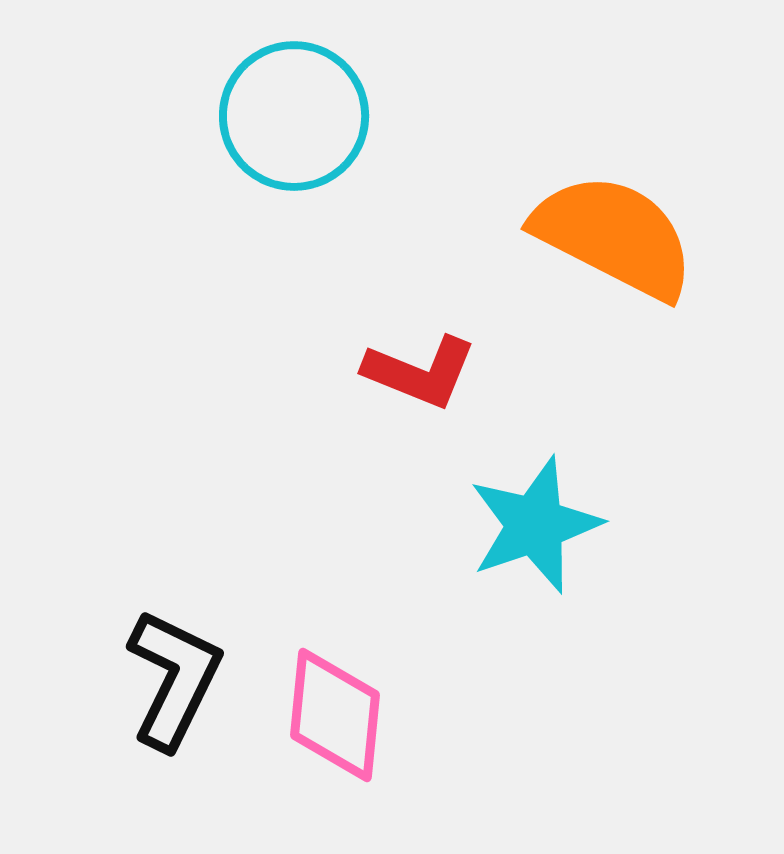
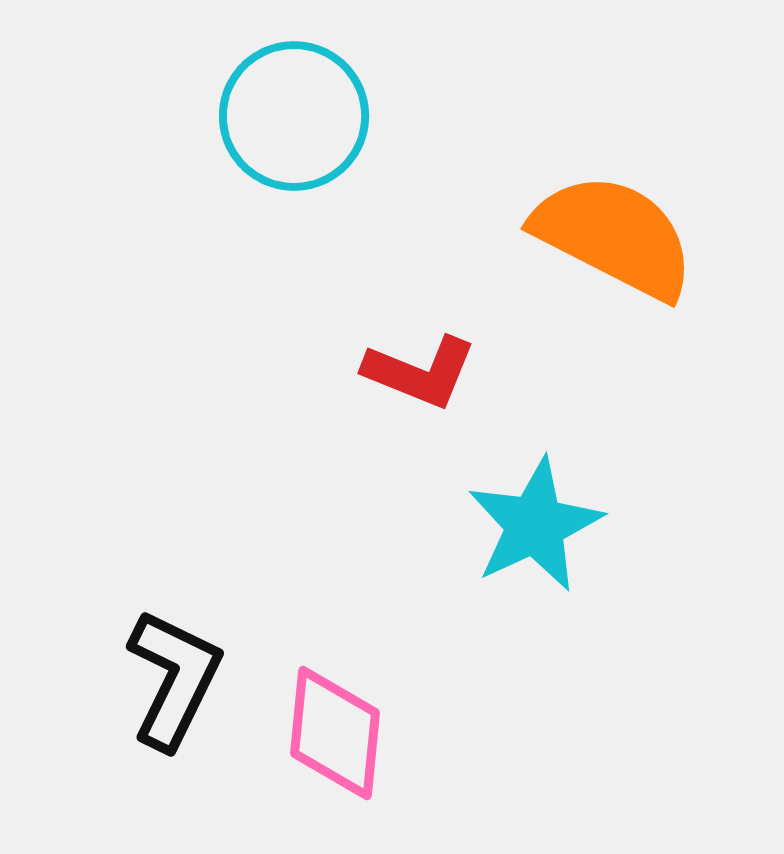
cyan star: rotated 6 degrees counterclockwise
pink diamond: moved 18 px down
